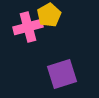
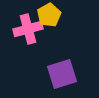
pink cross: moved 2 px down
